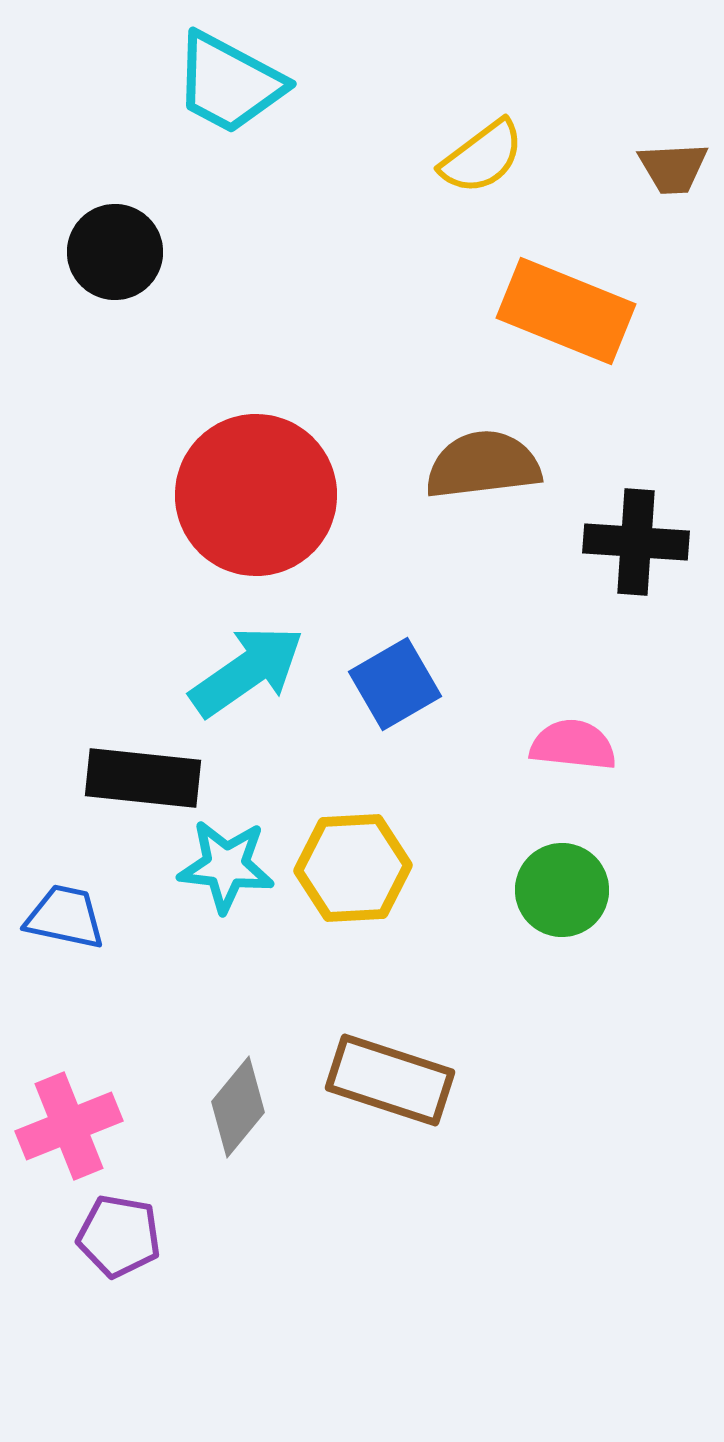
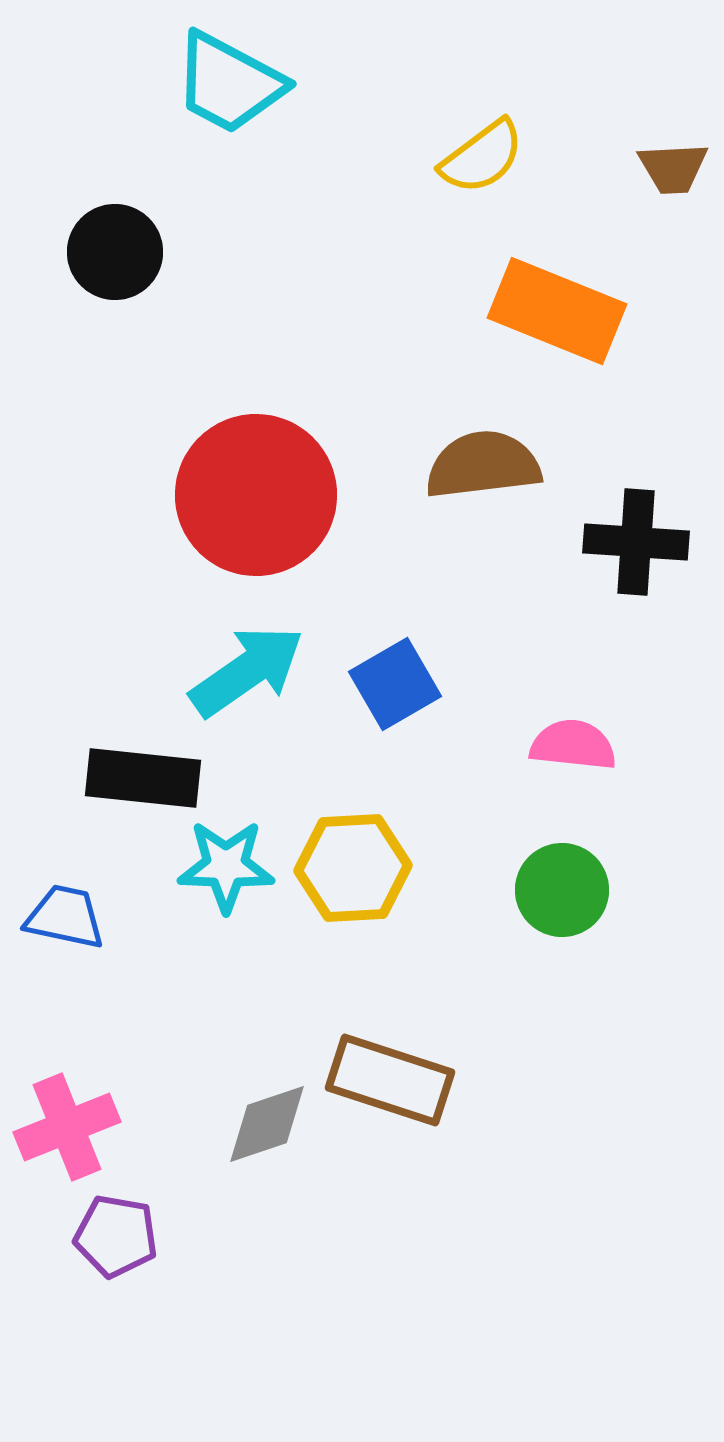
orange rectangle: moved 9 px left
cyan star: rotated 4 degrees counterclockwise
gray diamond: moved 29 px right, 17 px down; rotated 32 degrees clockwise
pink cross: moved 2 px left, 1 px down
purple pentagon: moved 3 px left
